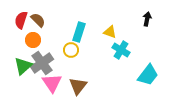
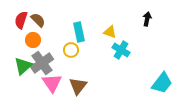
cyan rectangle: rotated 30 degrees counterclockwise
cyan trapezoid: moved 14 px right, 8 px down
